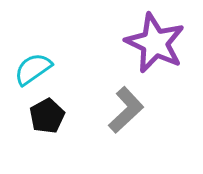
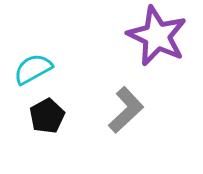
purple star: moved 2 px right, 7 px up
cyan semicircle: rotated 6 degrees clockwise
